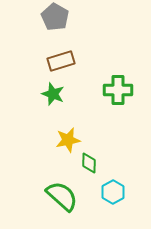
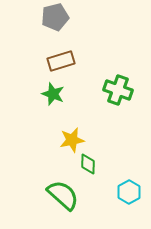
gray pentagon: rotated 28 degrees clockwise
green cross: rotated 20 degrees clockwise
yellow star: moved 4 px right
green diamond: moved 1 px left, 1 px down
cyan hexagon: moved 16 px right
green semicircle: moved 1 px right, 1 px up
